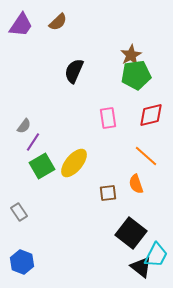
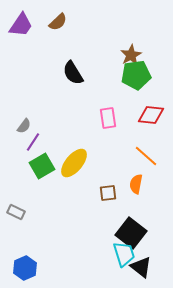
black semicircle: moved 1 px left, 2 px down; rotated 55 degrees counterclockwise
red diamond: rotated 20 degrees clockwise
orange semicircle: rotated 30 degrees clockwise
gray rectangle: moved 3 px left; rotated 30 degrees counterclockwise
cyan trapezoid: moved 32 px left, 1 px up; rotated 44 degrees counterclockwise
blue hexagon: moved 3 px right, 6 px down; rotated 15 degrees clockwise
